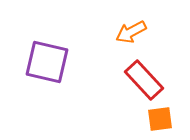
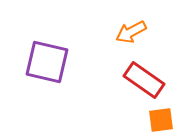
red rectangle: rotated 12 degrees counterclockwise
orange square: moved 1 px right, 1 px down
